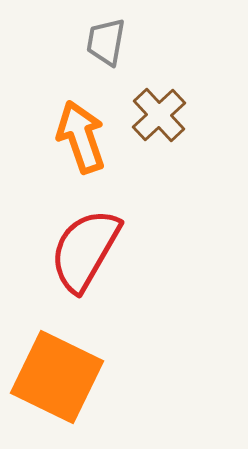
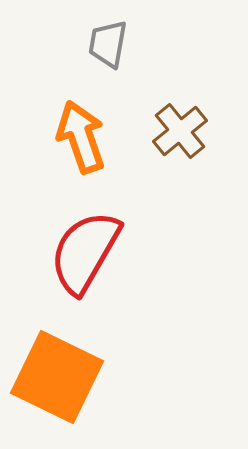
gray trapezoid: moved 2 px right, 2 px down
brown cross: moved 21 px right, 16 px down; rotated 4 degrees clockwise
red semicircle: moved 2 px down
